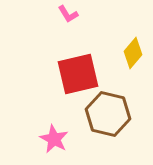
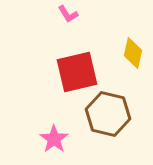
yellow diamond: rotated 28 degrees counterclockwise
red square: moved 1 px left, 2 px up
pink star: rotated 8 degrees clockwise
